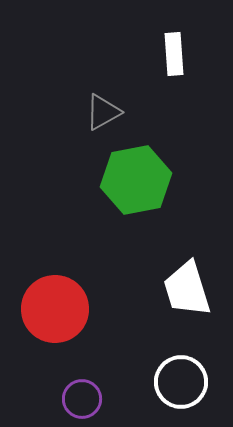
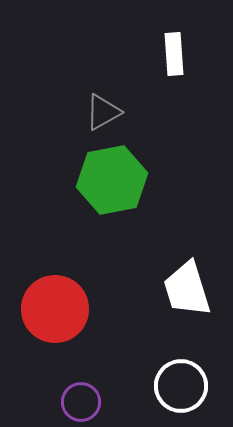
green hexagon: moved 24 px left
white circle: moved 4 px down
purple circle: moved 1 px left, 3 px down
